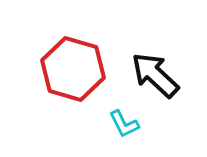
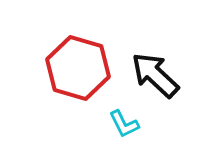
red hexagon: moved 5 px right, 1 px up
